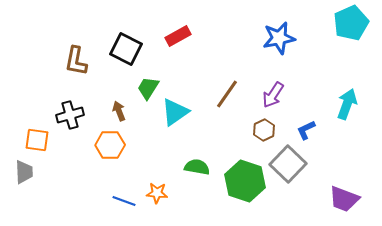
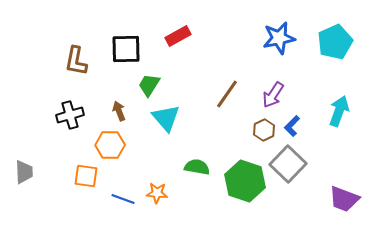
cyan pentagon: moved 16 px left, 19 px down
black square: rotated 28 degrees counterclockwise
green trapezoid: moved 1 px right, 3 px up
cyan arrow: moved 8 px left, 7 px down
cyan triangle: moved 9 px left, 6 px down; rotated 36 degrees counterclockwise
blue L-shape: moved 14 px left, 4 px up; rotated 20 degrees counterclockwise
orange square: moved 49 px right, 36 px down
blue line: moved 1 px left, 2 px up
